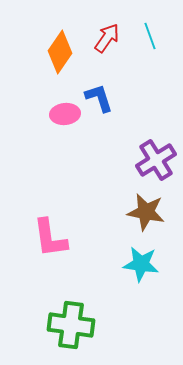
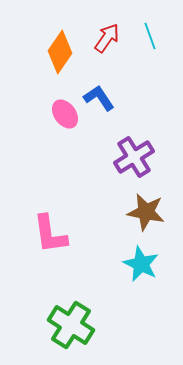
blue L-shape: rotated 16 degrees counterclockwise
pink ellipse: rotated 60 degrees clockwise
purple cross: moved 22 px left, 3 px up
pink L-shape: moved 4 px up
cyan star: rotated 18 degrees clockwise
green cross: rotated 24 degrees clockwise
